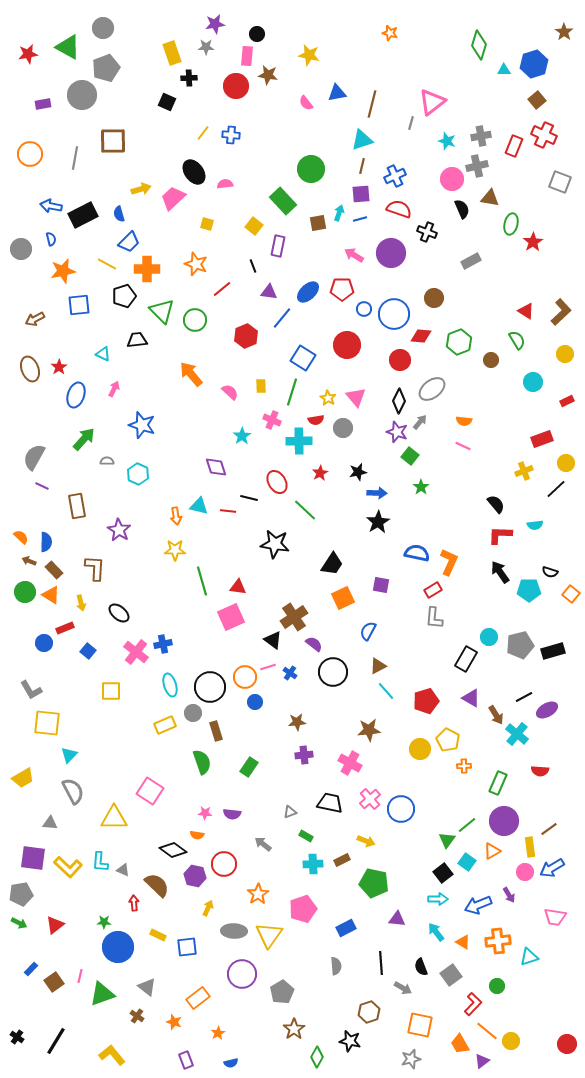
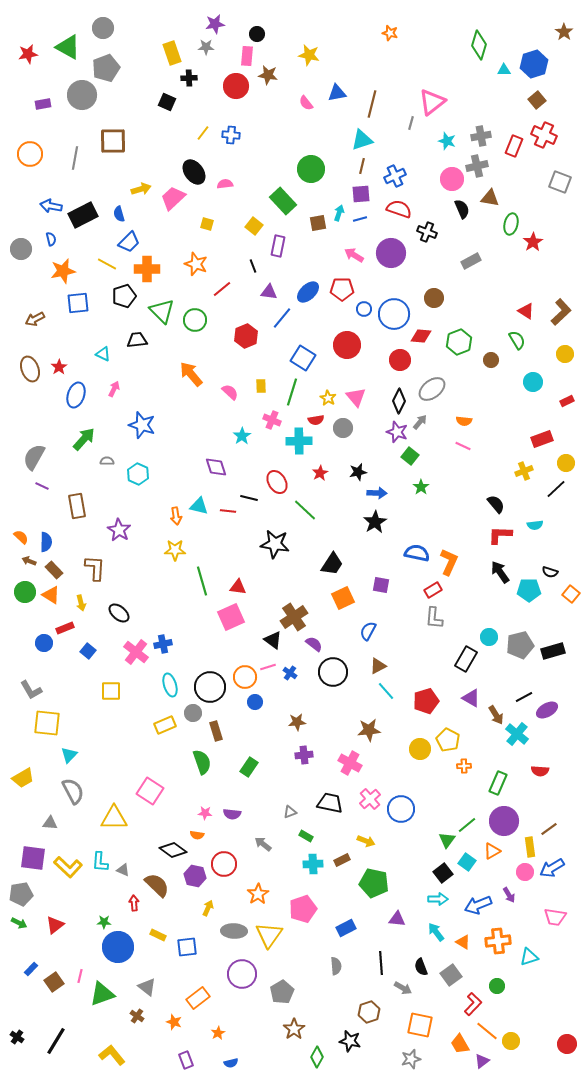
blue square at (79, 305): moved 1 px left, 2 px up
black star at (378, 522): moved 3 px left
